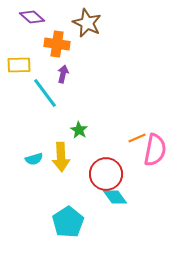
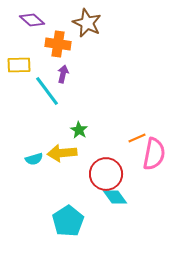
purple diamond: moved 3 px down
orange cross: moved 1 px right
cyan line: moved 2 px right, 2 px up
pink semicircle: moved 1 px left, 4 px down
yellow arrow: moved 1 px right, 4 px up; rotated 88 degrees clockwise
cyan pentagon: moved 1 px up
